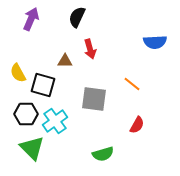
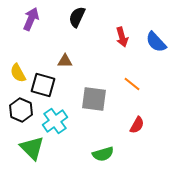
blue semicircle: moved 1 px right; rotated 50 degrees clockwise
red arrow: moved 32 px right, 12 px up
black hexagon: moved 5 px left, 4 px up; rotated 25 degrees clockwise
